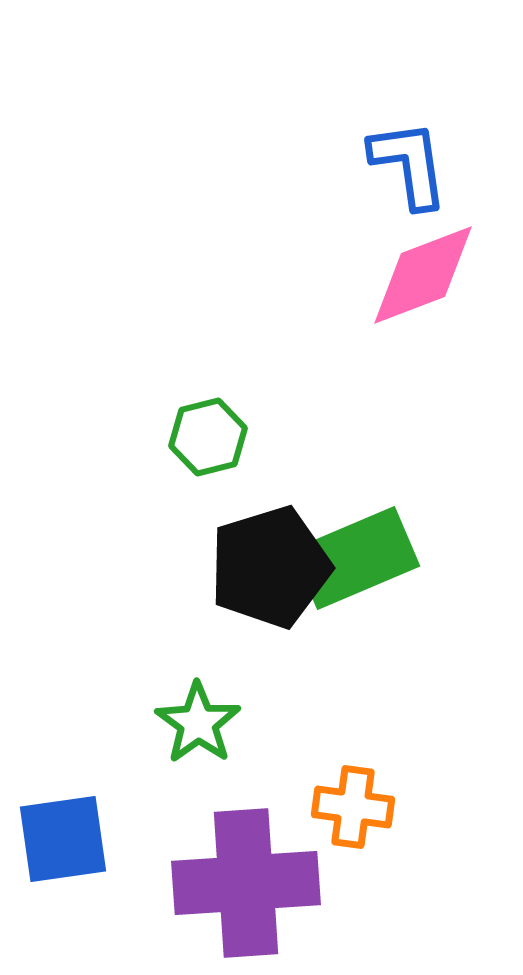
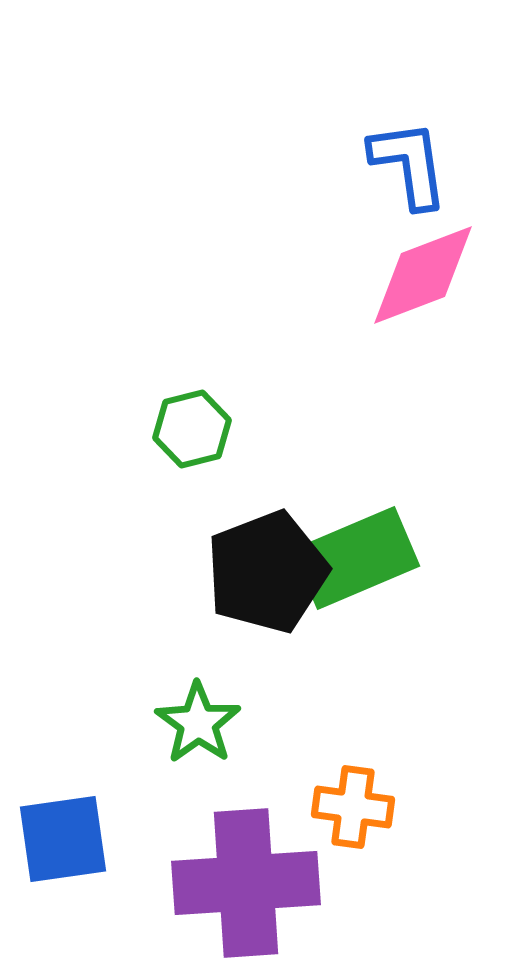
green hexagon: moved 16 px left, 8 px up
black pentagon: moved 3 px left, 5 px down; rotated 4 degrees counterclockwise
